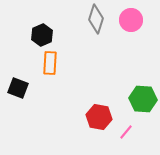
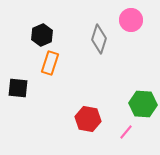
gray diamond: moved 3 px right, 20 px down
orange rectangle: rotated 15 degrees clockwise
black square: rotated 15 degrees counterclockwise
green hexagon: moved 5 px down
red hexagon: moved 11 px left, 2 px down
